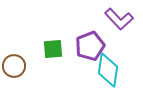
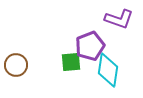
purple L-shape: rotated 28 degrees counterclockwise
green square: moved 18 px right, 13 px down
brown circle: moved 2 px right, 1 px up
